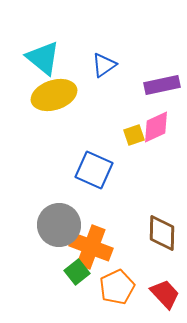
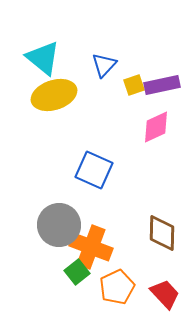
blue triangle: rotated 12 degrees counterclockwise
yellow square: moved 50 px up
